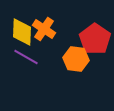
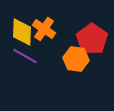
red pentagon: moved 3 px left
purple line: moved 1 px left, 1 px up
